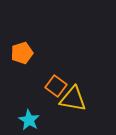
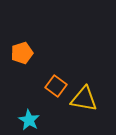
yellow triangle: moved 11 px right
